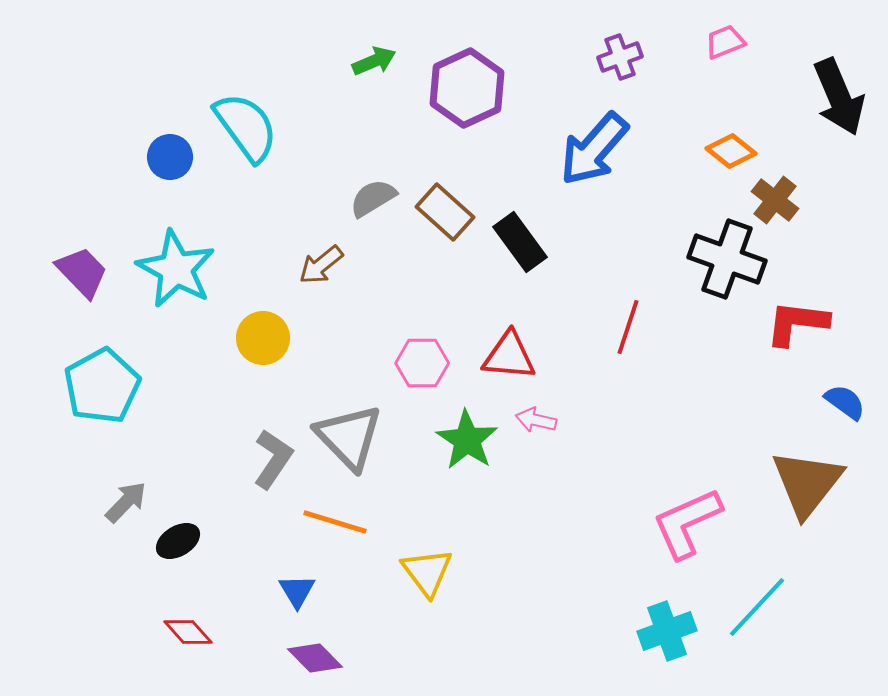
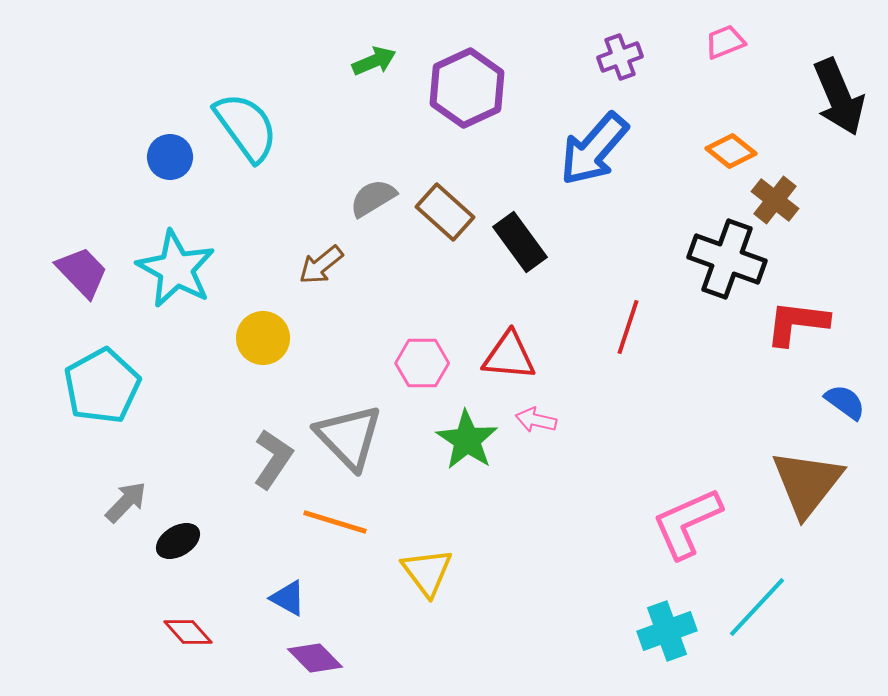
blue triangle: moved 9 px left, 7 px down; rotated 30 degrees counterclockwise
